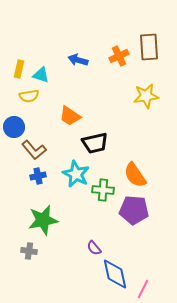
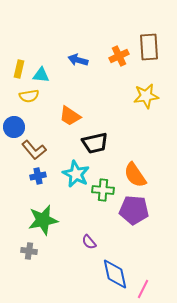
cyan triangle: rotated 12 degrees counterclockwise
purple semicircle: moved 5 px left, 6 px up
